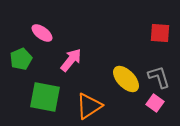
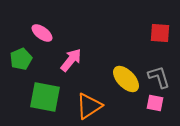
pink square: rotated 24 degrees counterclockwise
